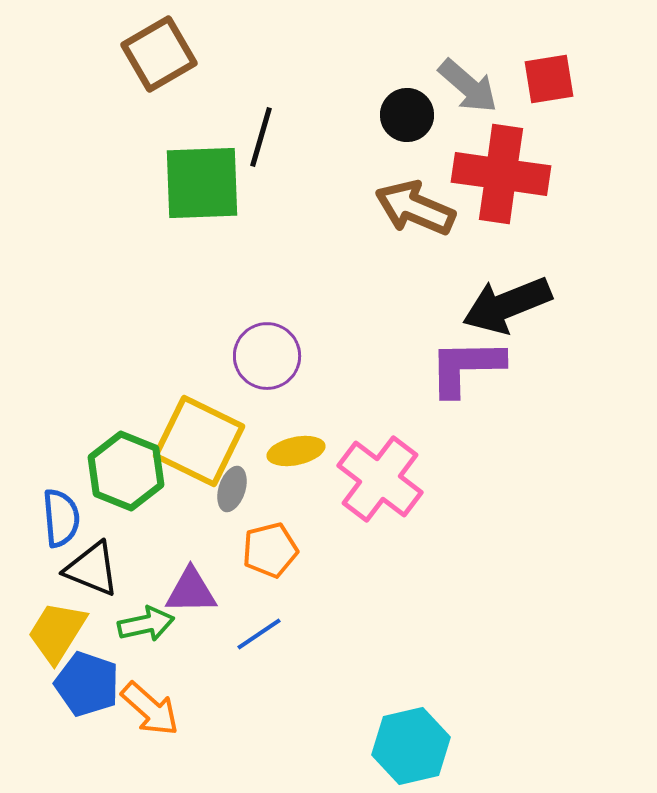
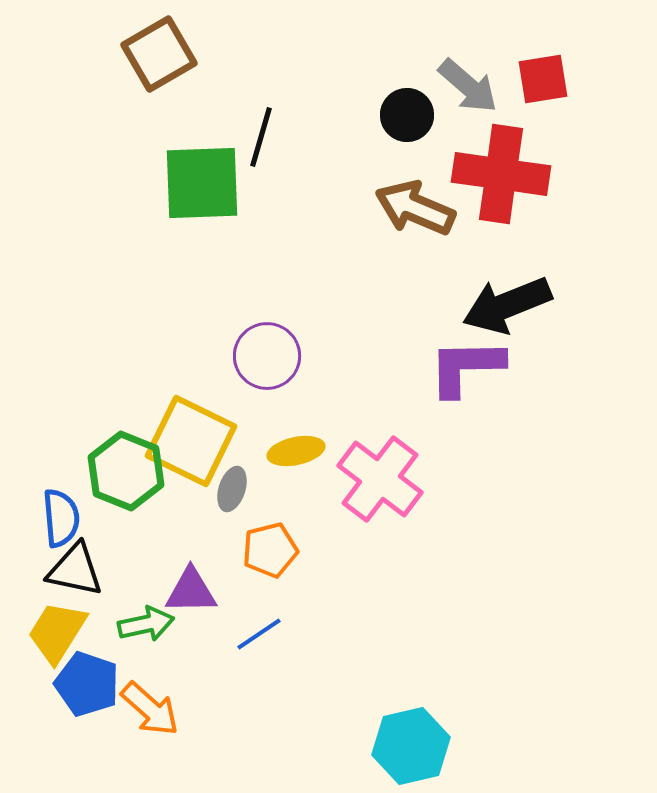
red square: moved 6 px left
yellow square: moved 8 px left
black triangle: moved 17 px left, 1 px down; rotated 10 degrees counterclockwise
